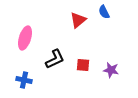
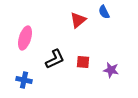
red square: moved 3 px up
